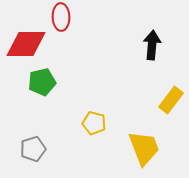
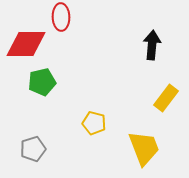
yellow rectangle: moved 5 px left, 2 px up
